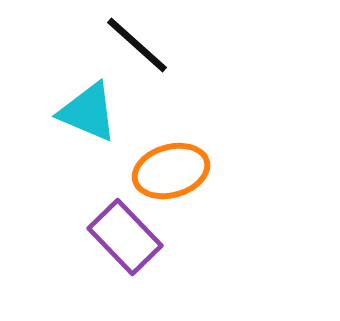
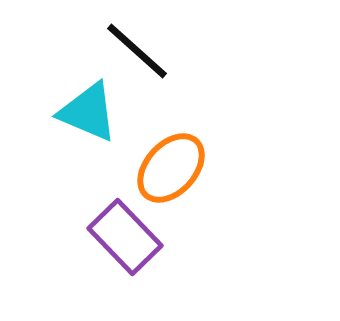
black line: moved 6 px down
orange ellipse: moved 3 px up; rotated 32 degrees counterclockwise
